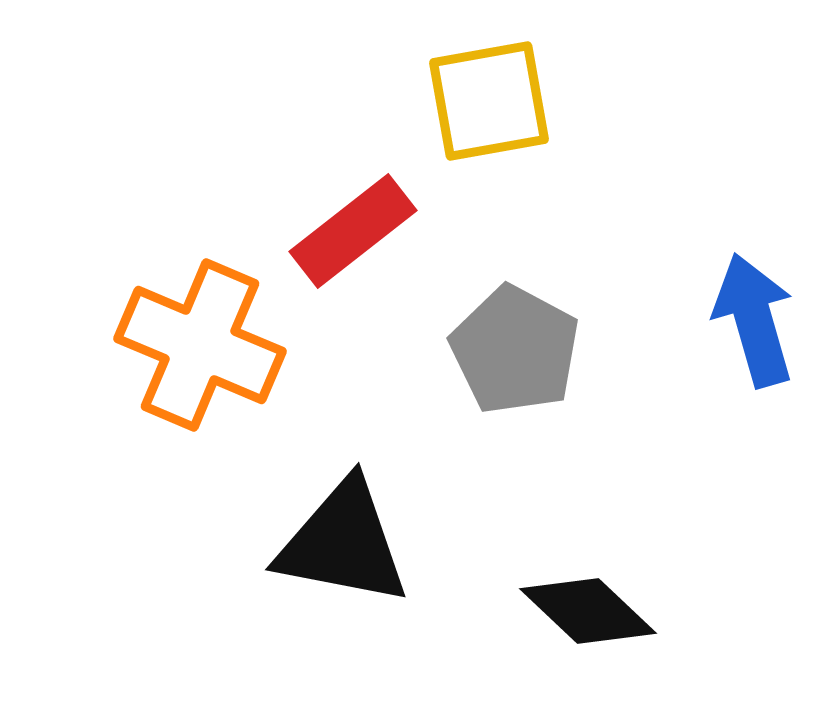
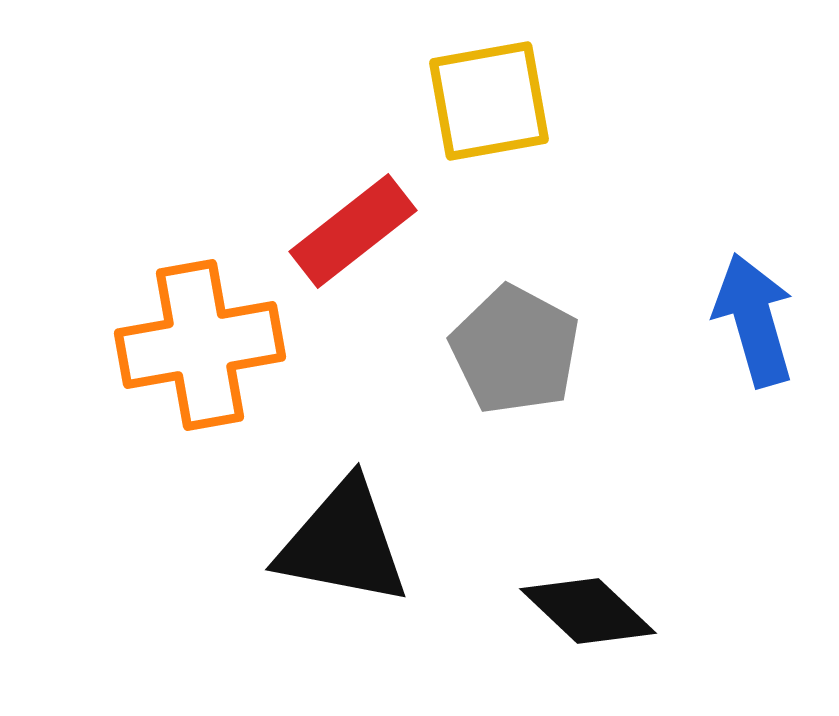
orange cross: rotated 33 degrees counterclockwise
